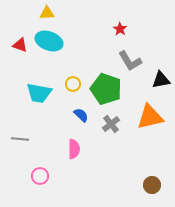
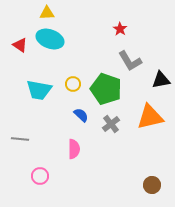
cyan ellipse: moved 1 px right, 2 px up
red triangle: rotated 14 degrees clockwise
cyan trapezoid: moved 3 px up
